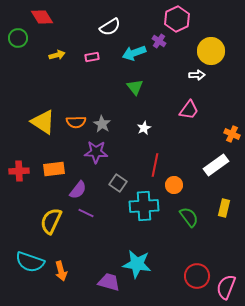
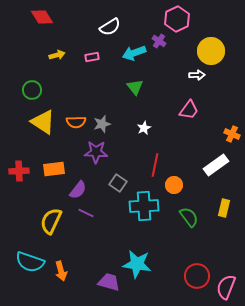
green circle: moved 14 px right, 52 px down
gray star: rotated 24 degrees clockwise
